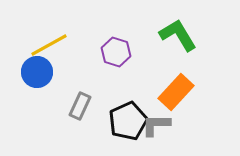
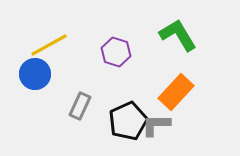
blue circle: moved 2 px left, 2 px down
